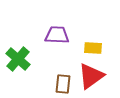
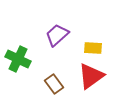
purple trapezoid: rotated 45 degrees counterclockwise
green cross: rotated 15 degrees counterclockwise
brown rectangle: moved 9 px left; rotated 42 degrees counterclockwise
